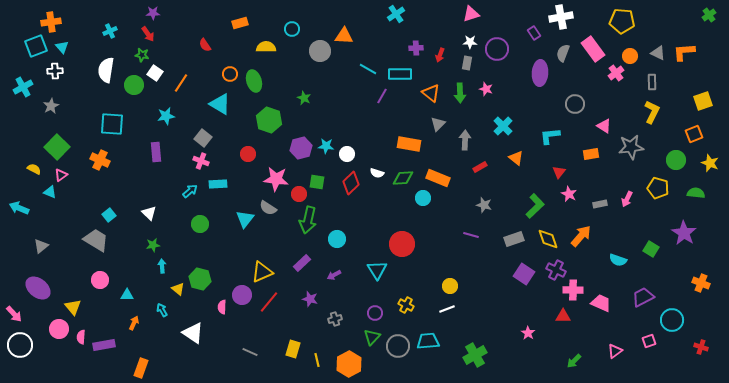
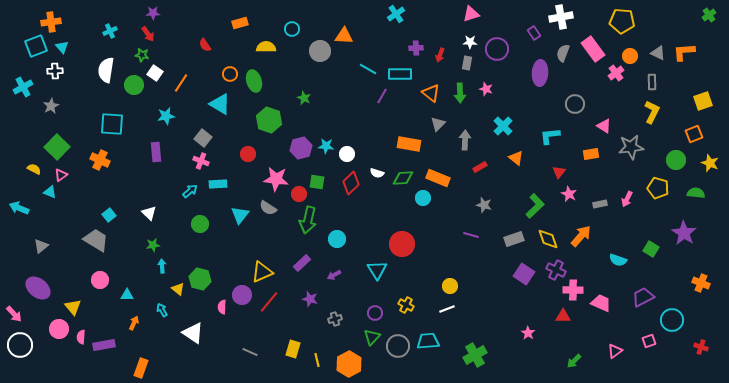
cyan triangle at (245, 219): moved 5 px left, 4 px up
